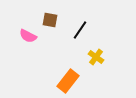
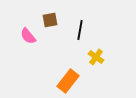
brown square: rotated 21 degrees counterclockwise
black line: rotated 24 degrees counterclockwise
pink semicircle: rotated 24 degrees clockwise
